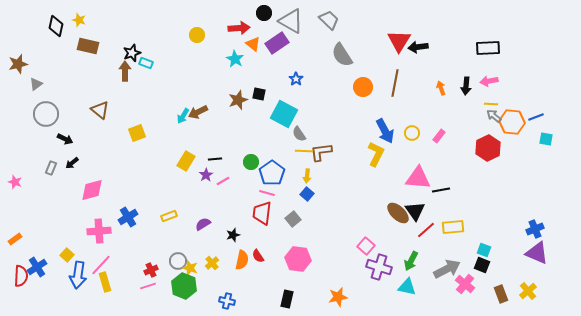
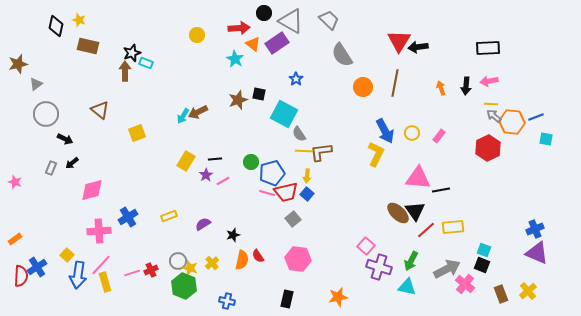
blue pentagon at (272, 173): rotated 20 degrees clockwise
red trapezoid at (262, 213): moved 24 px right, 21 px up; rotated 110 degrees counterclockwise
pink line at (148, 286): moved 16 px left, 13 px up
